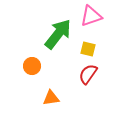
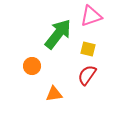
red semicircle: moved 1 px left, 1 px down
orange triangle: moved 3 px right, 4 px up
